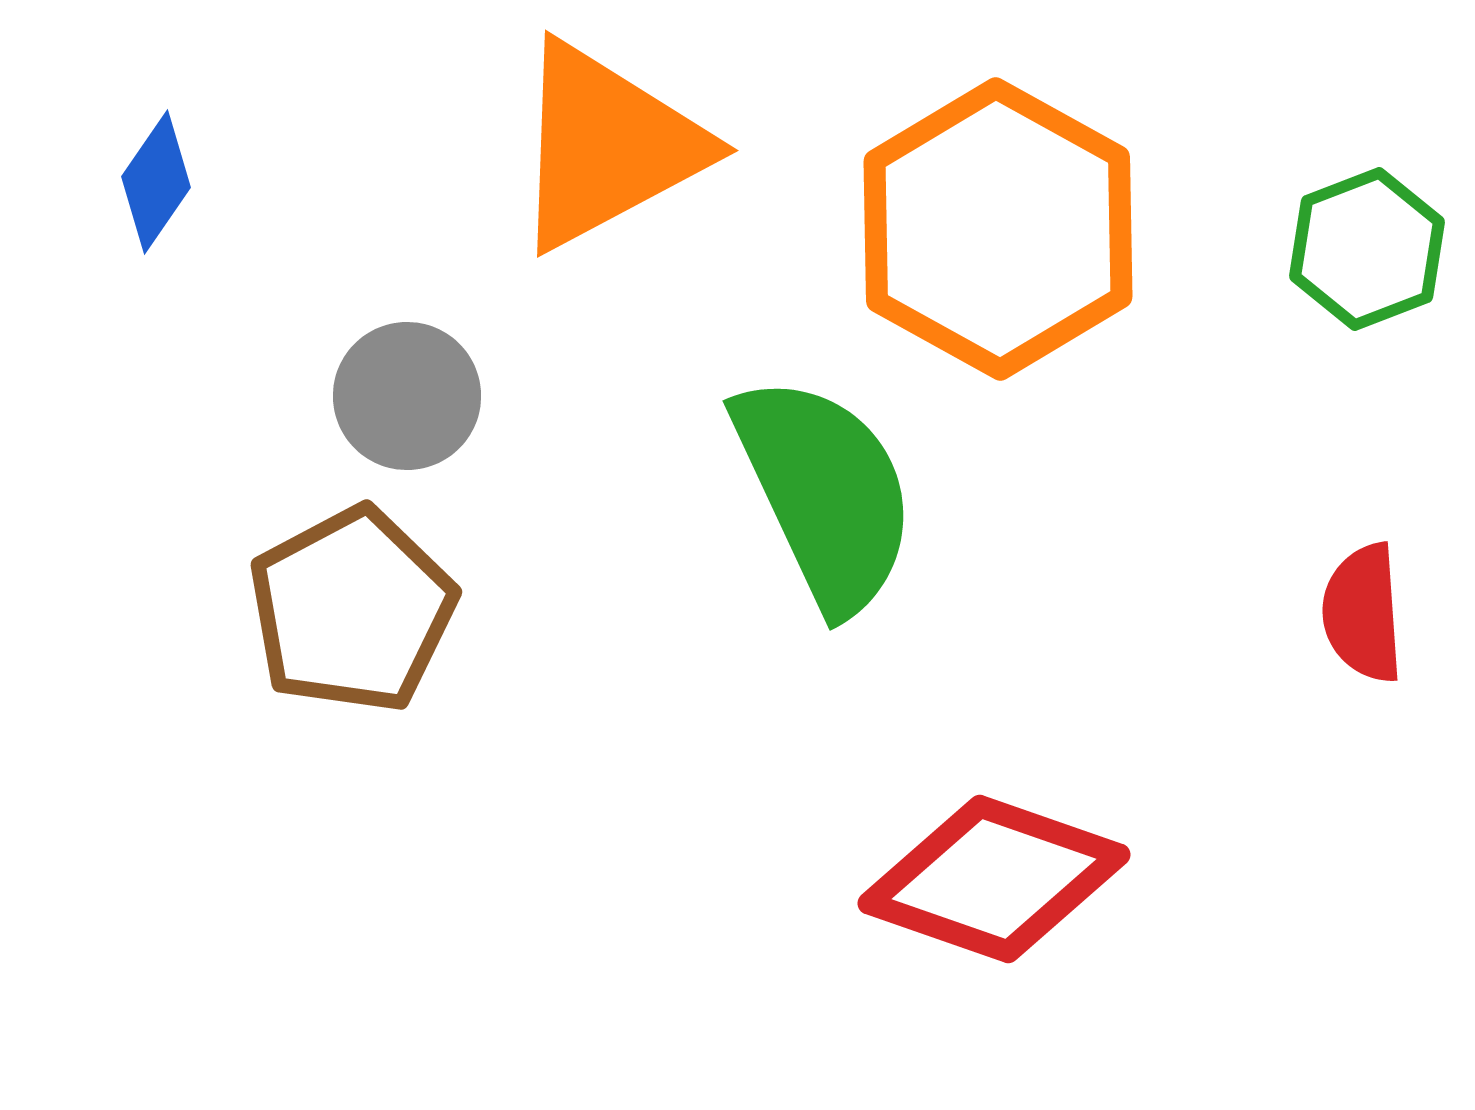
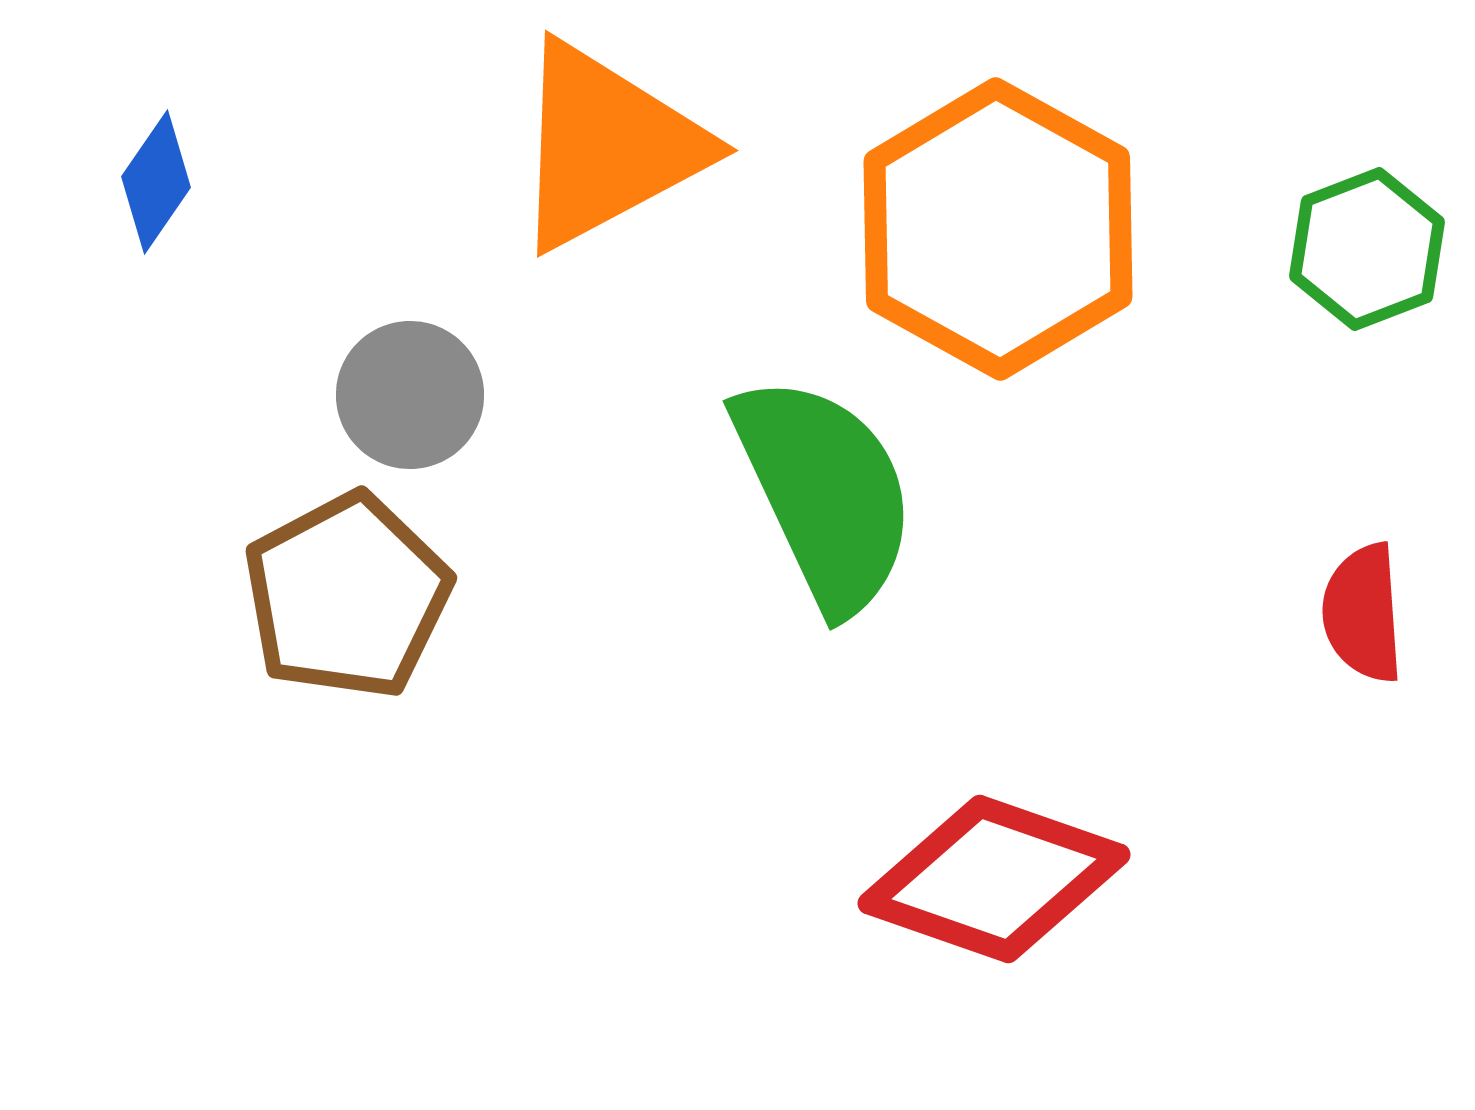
gray circle: moved 3 px right, 1 px up
brown pentagon: moved 5 px left, 14 px up
